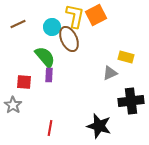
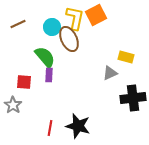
yellow L-shape: moved 2 px down
black cross: moved 2 px right, 3 px up
black star: moved 21 px left
